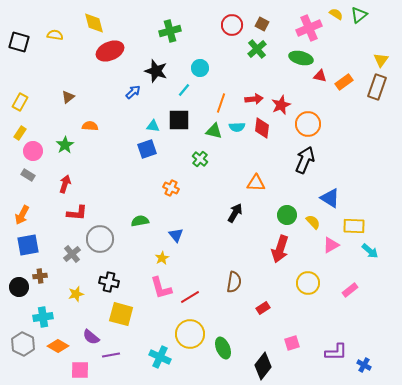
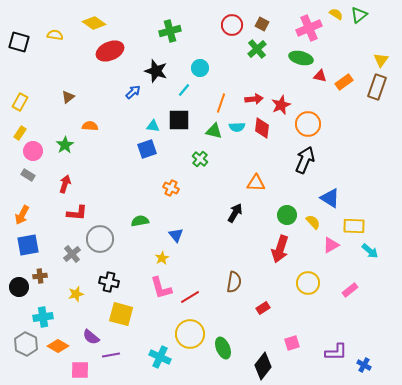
yellow diamond at (94, 23): rotated 40 degrees counterclockwise
gray hexagon at (23, 344): moved 3 px right
